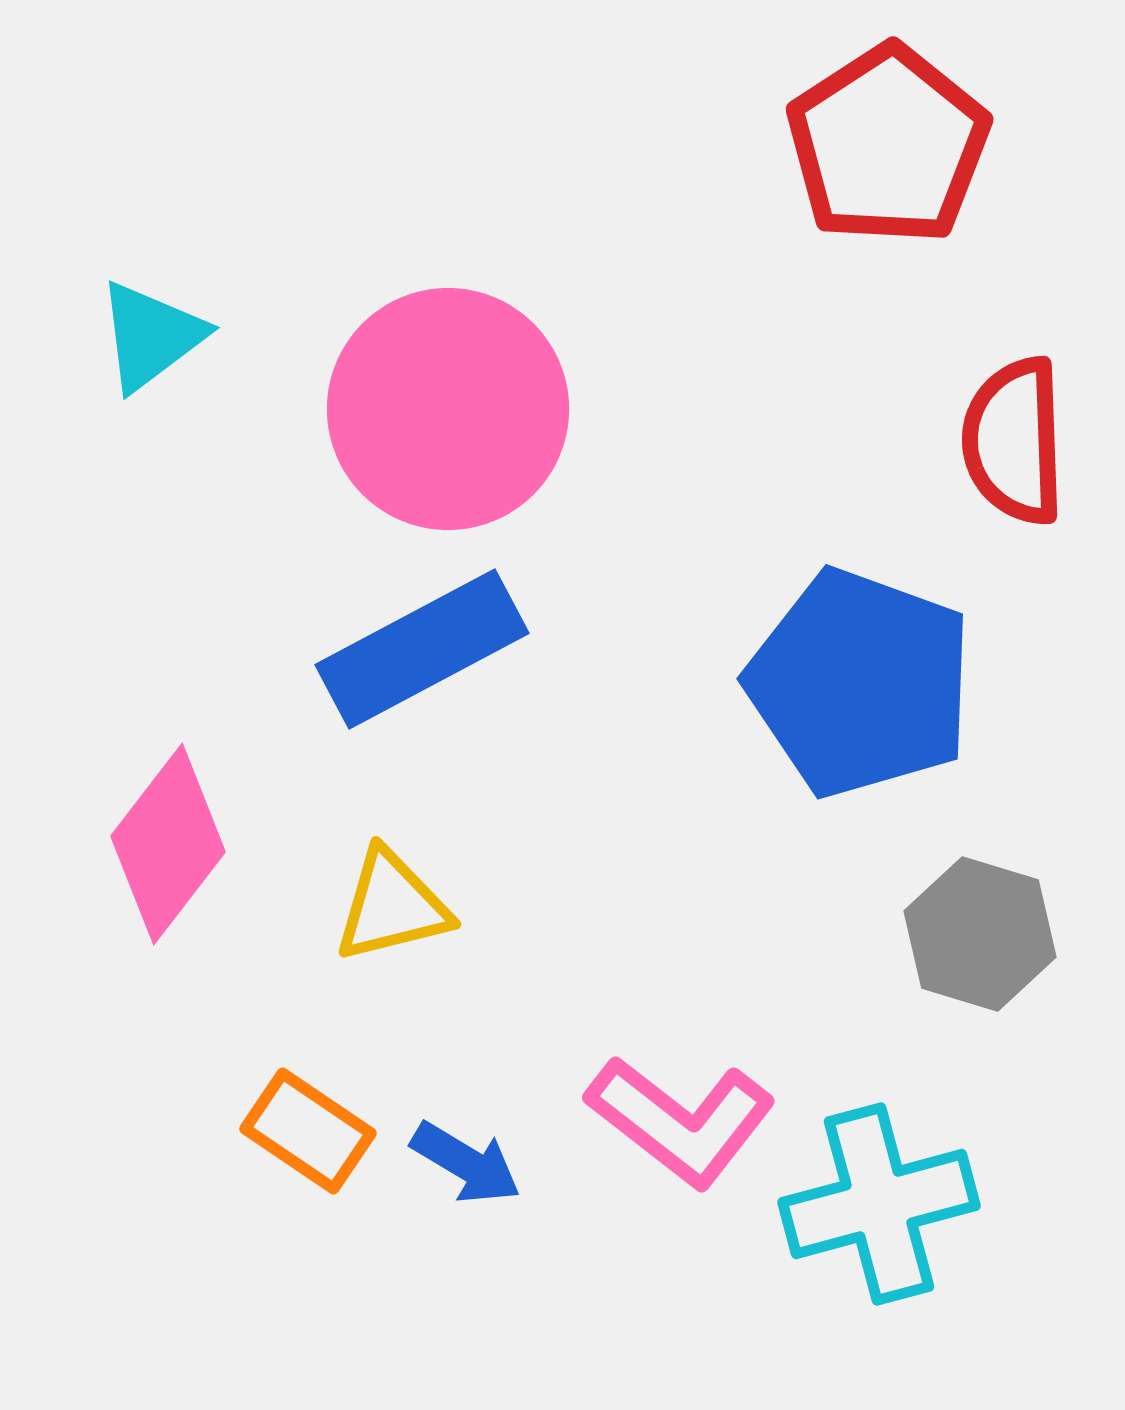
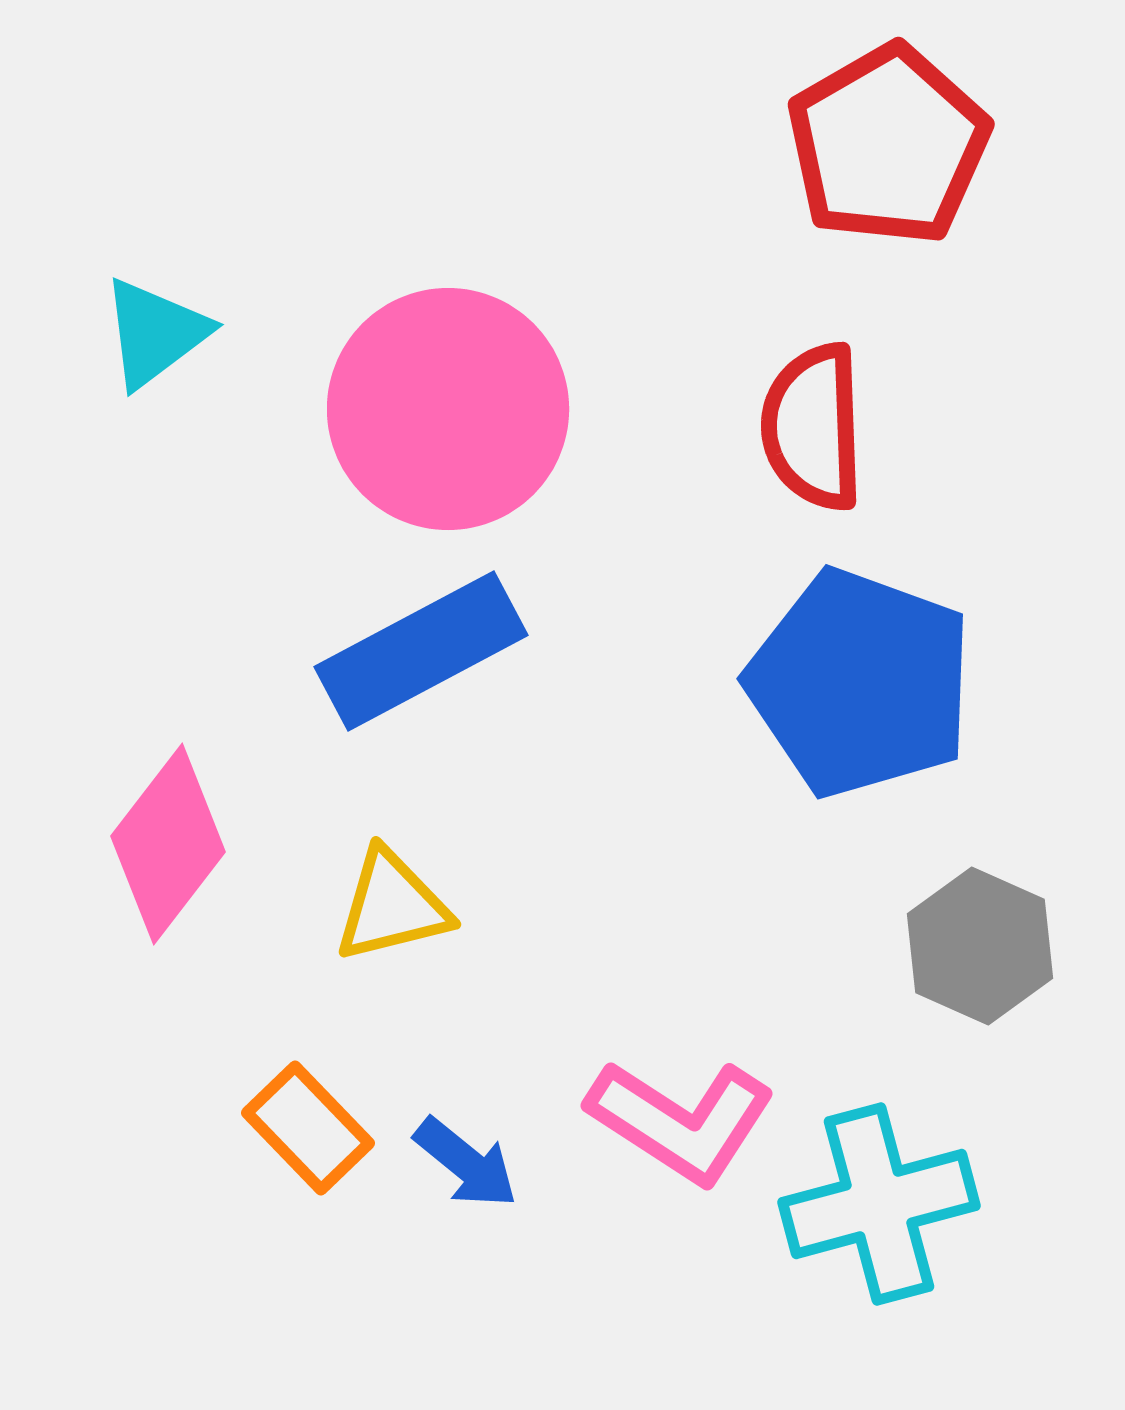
red pentagon: rotated 3 degrees clockwise
cyan triangle: moved 4 px right, 3 px up
red semicircle: moved 201 px left, 14 px up
blue rectangle: moved 1 px left, 2 px down
gray hexagon: moved 12 px down; rotated 7 degrees clockwise
pink L-shape: rotated 5 degrees counterclockwise
orange rectangle: moved 3 px up; rotated 12 degrees clockwise
blue arrow: rotated 8 degrees clockwise
